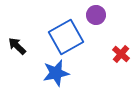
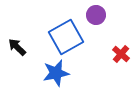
black arrow: moved 1 px down
